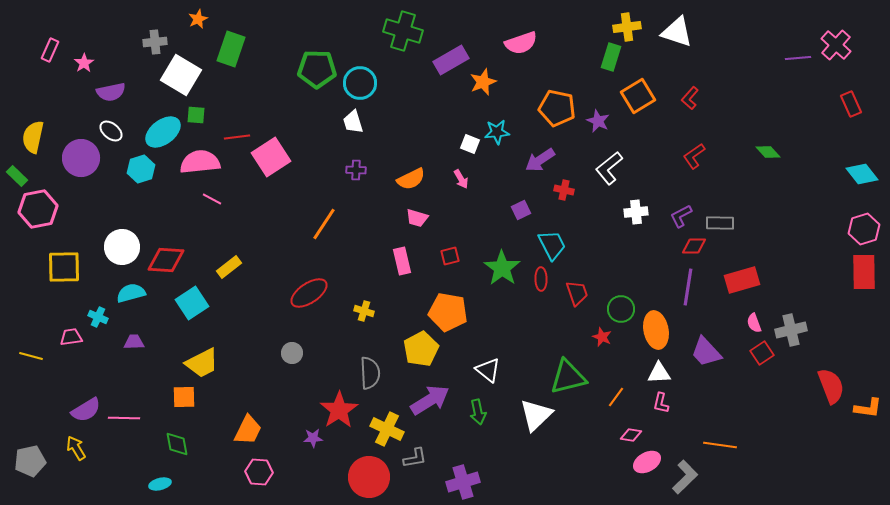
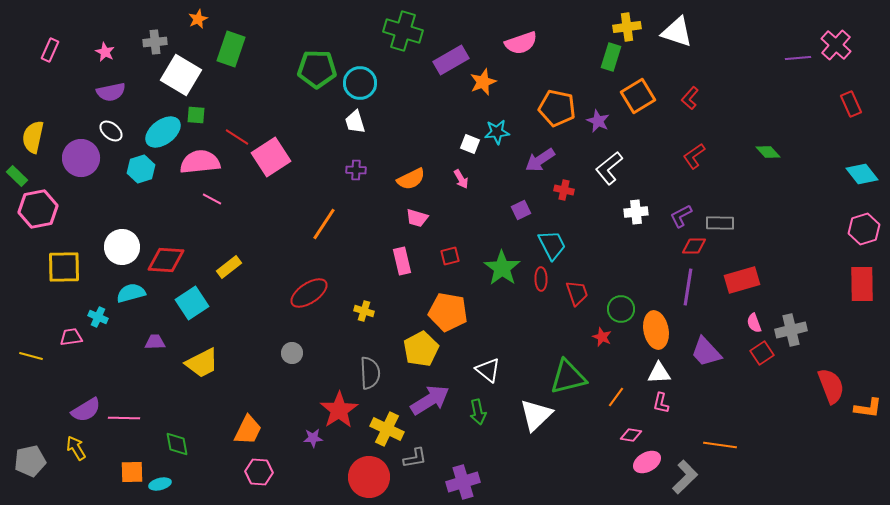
pink star at (84, 63): moved 21 px right, 11 px up; rotated 12 degrees counterclockwise
white trapezoid at (353, 122): moved 2 px right
red line at (237, 137): rotated 40 degrees clockwise
red rectangle at (864, 272): moved 2 px left, 12 px down
purple trapezoid at (134, 342): moved 21 px right
orange square at (184, 397): moved 52 px left, 75 px down
